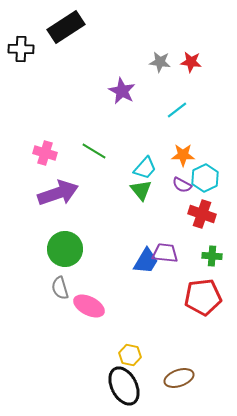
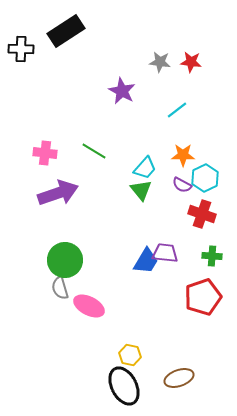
black rectangle: moved 4 px down
pink cross: rotated 10 degrees counterclockwise
green circle: moved 11 px down
red pentagon: rotated 12 degrees counterclockwise
